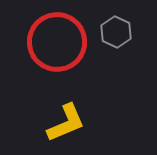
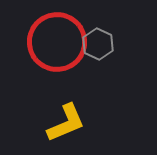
gray hexagon: moved 18 px left, 12 px down
